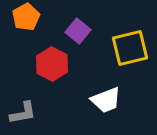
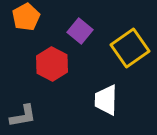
purple square: moved 2 px right
yellow square: rotated 21 degrees counterclockwise
white trapezoid: rotated 112 degrees clockwise
gray L-shape: moved 3 px down
